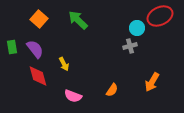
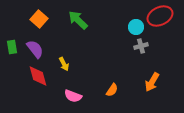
cyan circle: moved 1 px left, 1 px up
gray cross: moved 11 px right
